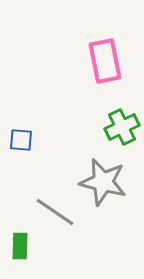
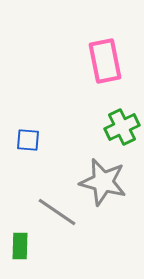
blue square: moved 7 px right
gray line: moved 2 px right
